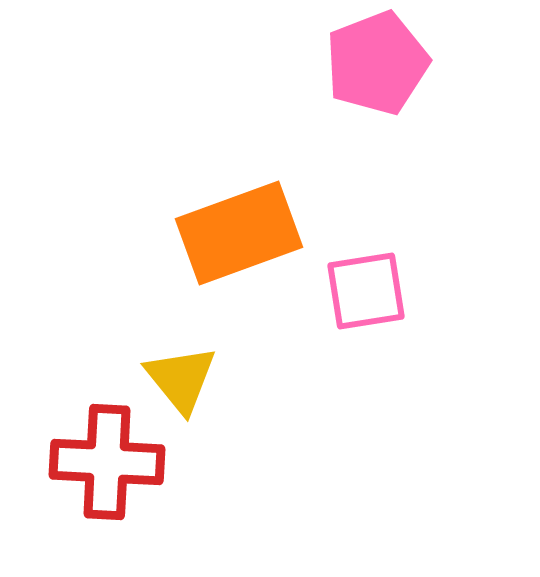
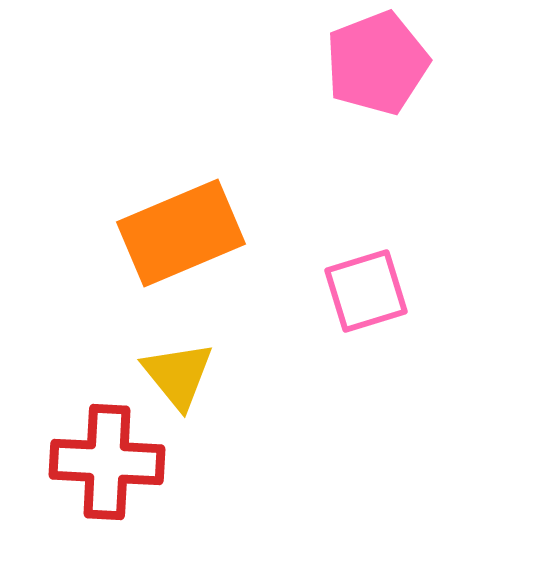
orange rectangle: moved 58 px left; rotated 3 degrees counterclockwise
pink square: rotated 8 degrees counterclockwise
yellow triangle: moved 3 px left, 4 px up
